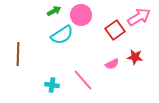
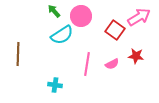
green arrow: rotated 104 degrees counterclockwise
pink circle: moved 1 px down
red square: rotated 18 degrees counterclockwise
red star: moved 1 px right, 1 px up
pink line: moved 4 px right, 16 px up; rotated 50 degrees clockwise
cyan cross: moved 3 px right
